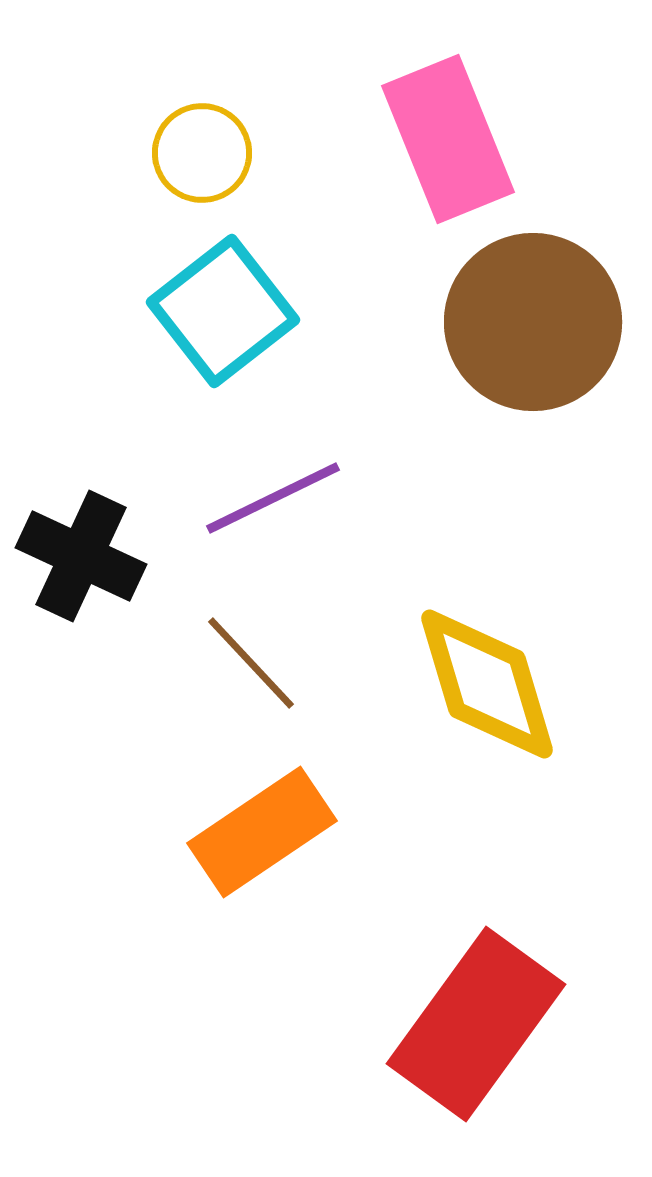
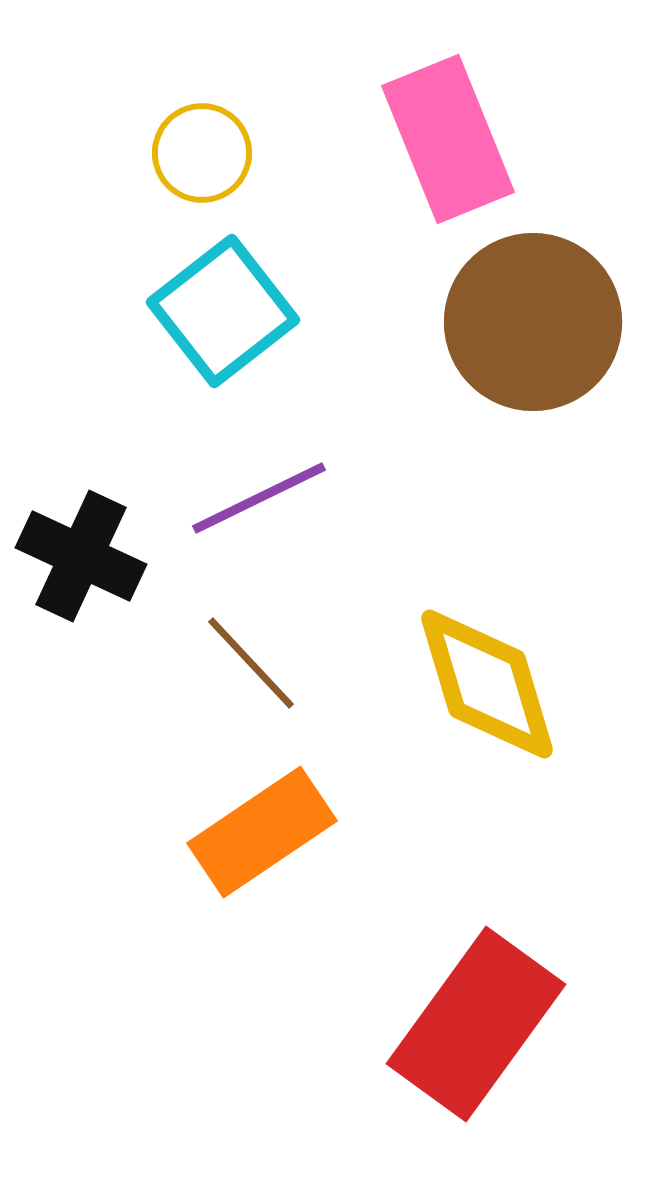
purple line: moved 14 px left
